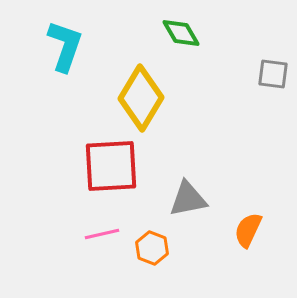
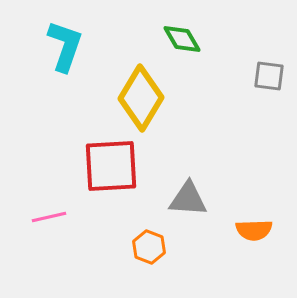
green diamond: moved 1 px right, 6 px down
gray square: moved 4 px left, 2 px down
gray triangle: rotated 15 degrees clockwise
orange semicircle: moved 6 px right; rotated 117 degrees counterclockwise
pink line: moved 53 px left, 17 px up
orange hexagon: moved 3 px left, 1 px up
